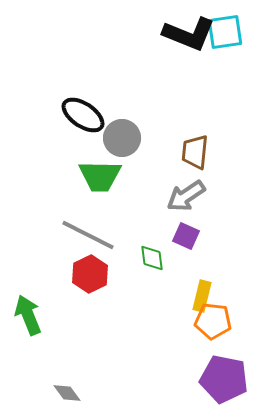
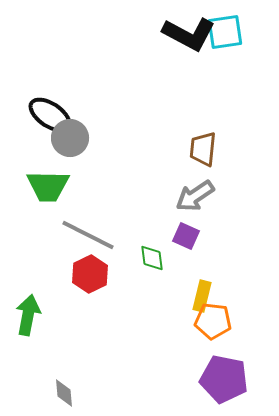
black L-shape: rotated 6 degrees clockwise
black ellipse: moved 33 px left
gray circle: moved 52 px left
brown trapezoid: moved 8 px right, 3 px up
green trapezoid: moved 52 px left, 10 px down
gray arrow: moved 9 px right
green arrow: rotated 33 degrees clockwise
gray diamond: moved 3 px left; rotated 32 degrees clockwise
